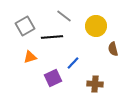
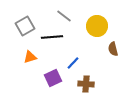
yellow circle: moved 1 px right
brown cross: moved 9 px left
